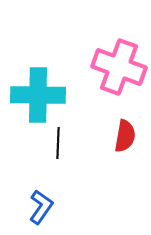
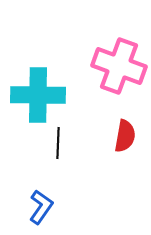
pink cross: moved 1 px up
